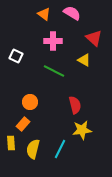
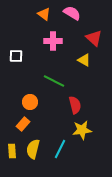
white square: rotated 24 degrees counterclockwise
green line: moved 10 px down
yellow rectangle: moved 1 px right, 8 px down
